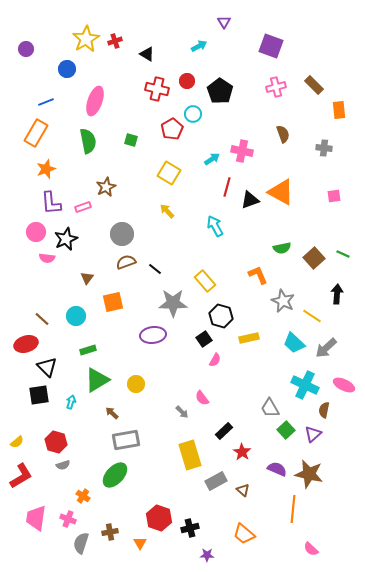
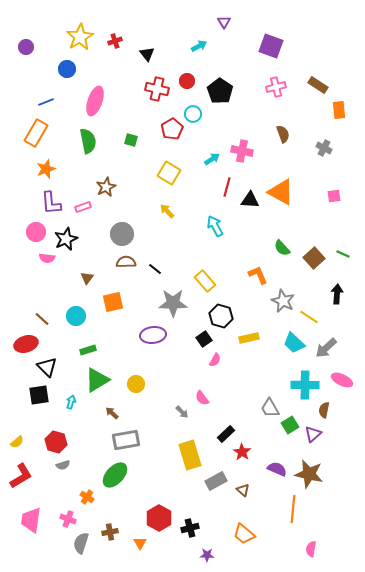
yellow star at (86, 39): moved 6 px left, 2 px up
purple circle at (26, 49): moved 2 px up
black triangle at (147, 54): rotated 21 degrees clockwise
brown rectangle at (314, 85): moved 4 px right; rotated 12 degrees counterclockwise
gray cross at (324, 148): rotated 21 degrees clockwise
black triangle at (250, 200): rotated 24 degrees clockwise
green semicircle at (282, 248): rotated 60 degrees clockwise
brown semicircle at (126, 262): rotated 18 degrees clockwise
yellow line at (312, 316): moved 3 px left, 1 px down
cyan cross at (305, 385): rotated 24 degrees counterclockwise
pink ellipse at (344, 385): moved 2 px left, 5 px up
green square at (286, 430): moved 4 px right, 5 px up; rotated 12 degrees clockwise
black rectangle at (224, 431): moved 2 px right, 3 px down
orange cross at (83, 496): moved 4 px right, 1 px down
pink trapezoid at (36, 518): moved 5 px left, 2 px down
red hexagon at (159, 518): rotated 10 degrees clockwise
pink semicircle at (311, 549): rotated 56 degrees clockwise
